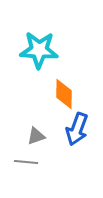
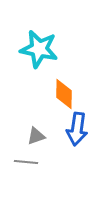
cyan star: moved 1 px up; rotated 9 degrees clockwise
blue arrow: rotated 12 degrees counterclockwise
